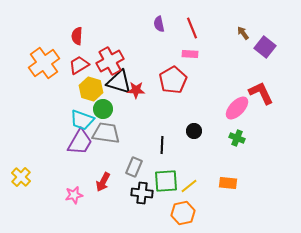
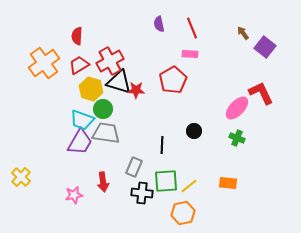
red arrow: rotated 36 degrees counterclockwise
